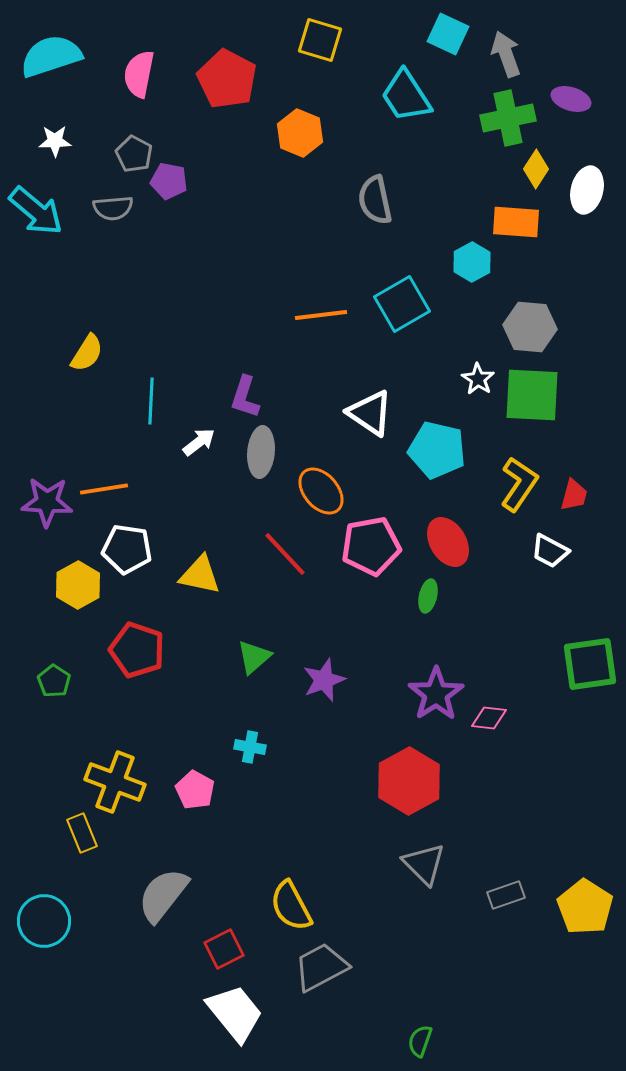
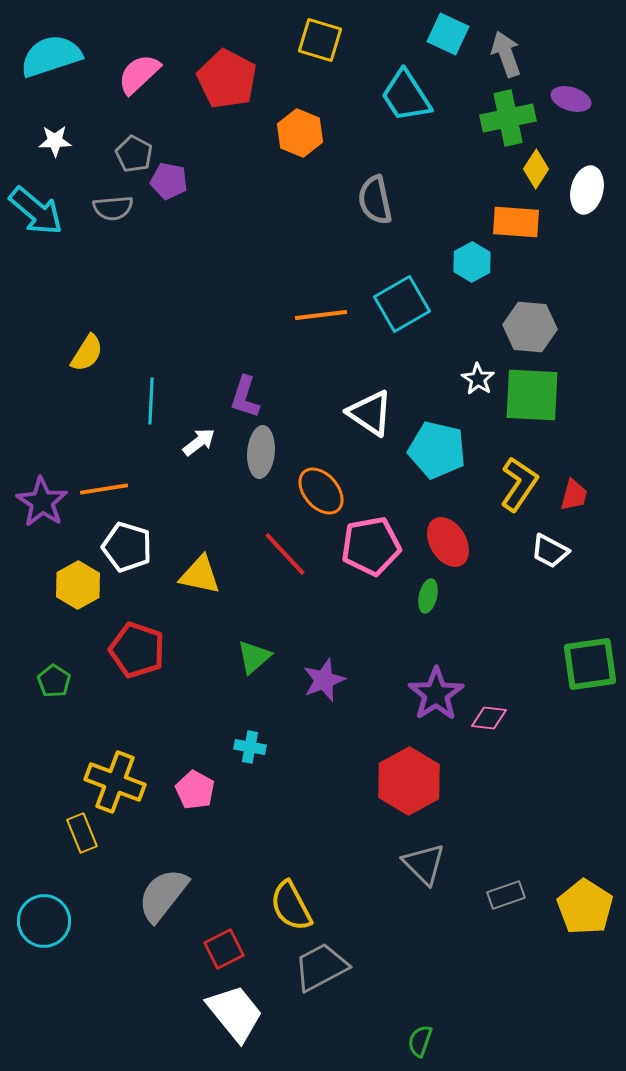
pink semicircle at (139, 74): rotated 36 degrees clockwise
purple star at (47, 502): moved 5 px left; rotated 30 degrees clockwise
white pentagon at (127, 549): moved 2 px up; rotated 9 degrees clockwise
